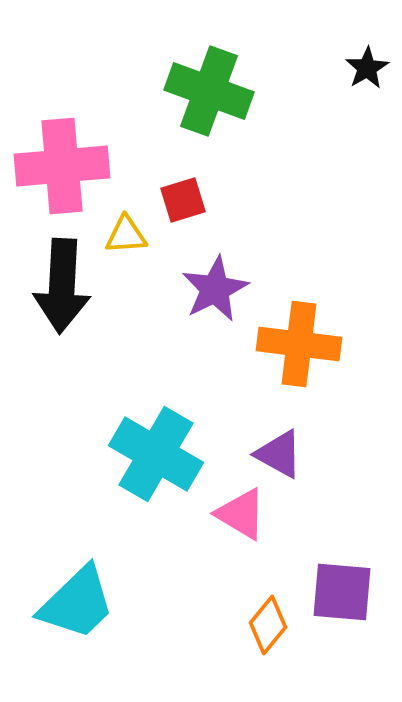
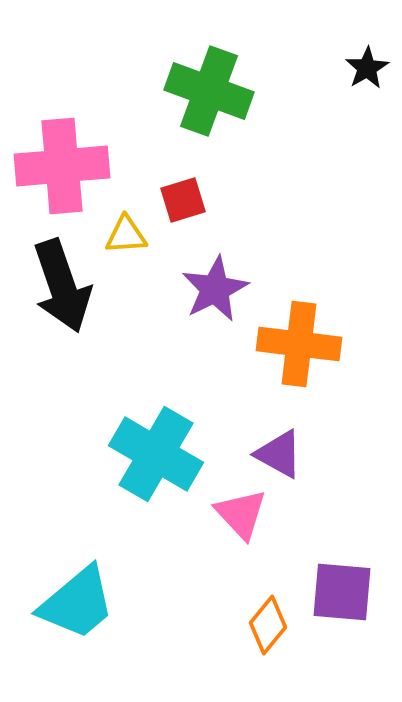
black arrow: rotated 22 degrees counterclockwise
pink triangle: rotated 16 degrees clockwise
cyan trapezoid: rotated 4 degrees clockwise
